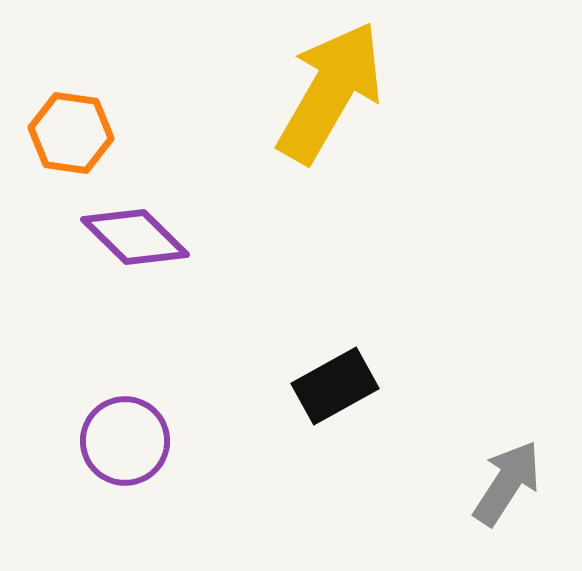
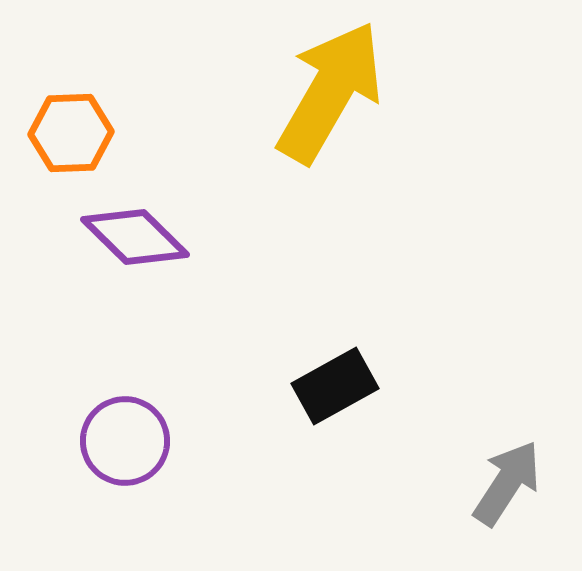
orange hexagon: rotated 10 degrees counterclockwise
